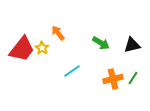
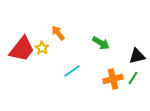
black triangle: moved 5 px right, 11 px down
